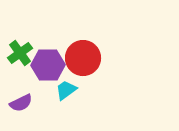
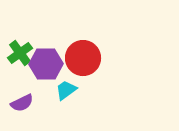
purple hexagon: moved 2 px left, 1 px up
purple semicircle: moved 1 px right
